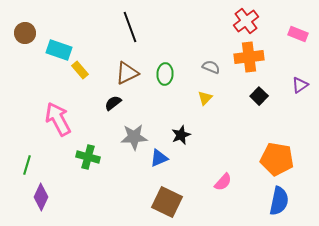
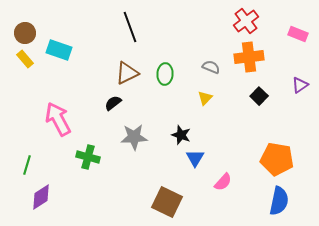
yellow rectangle: moved 55 px left, 11 px up
black star: rotated 30 degrees counterclockwise
blue triangle: moved 36 px right; rotated 36 degrees counterclockwise
purple diamond: rotated 32 degrees clockwise
